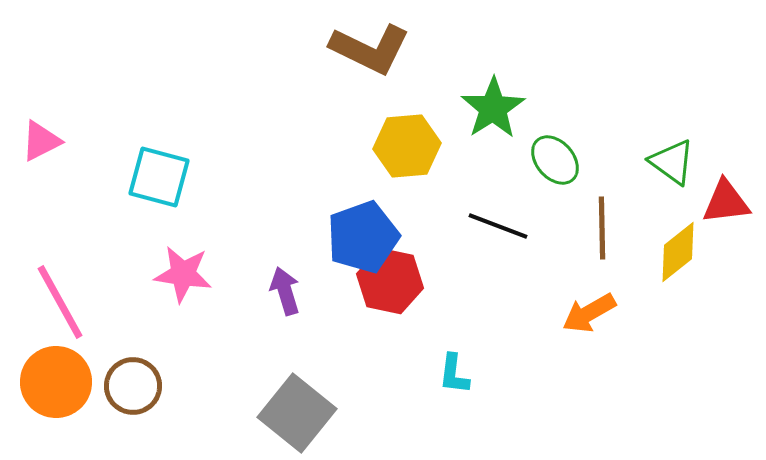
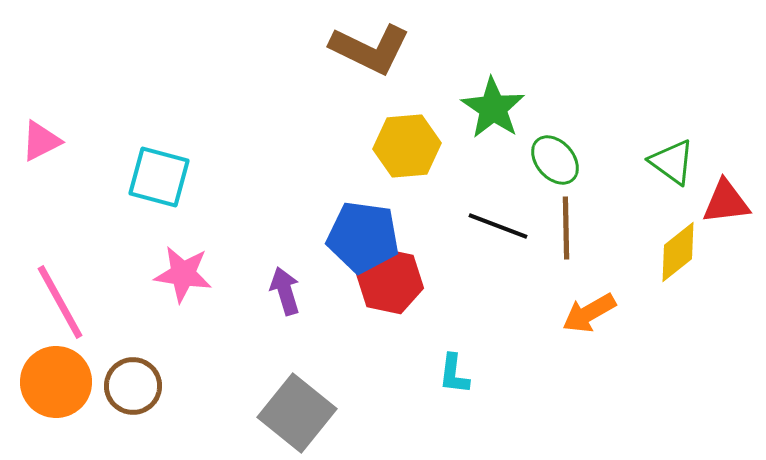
green star: rotated 6 degrees counterclockwise
brown line: moved 36 px left
blue pentagon: rotated 28 degrees clockwise
